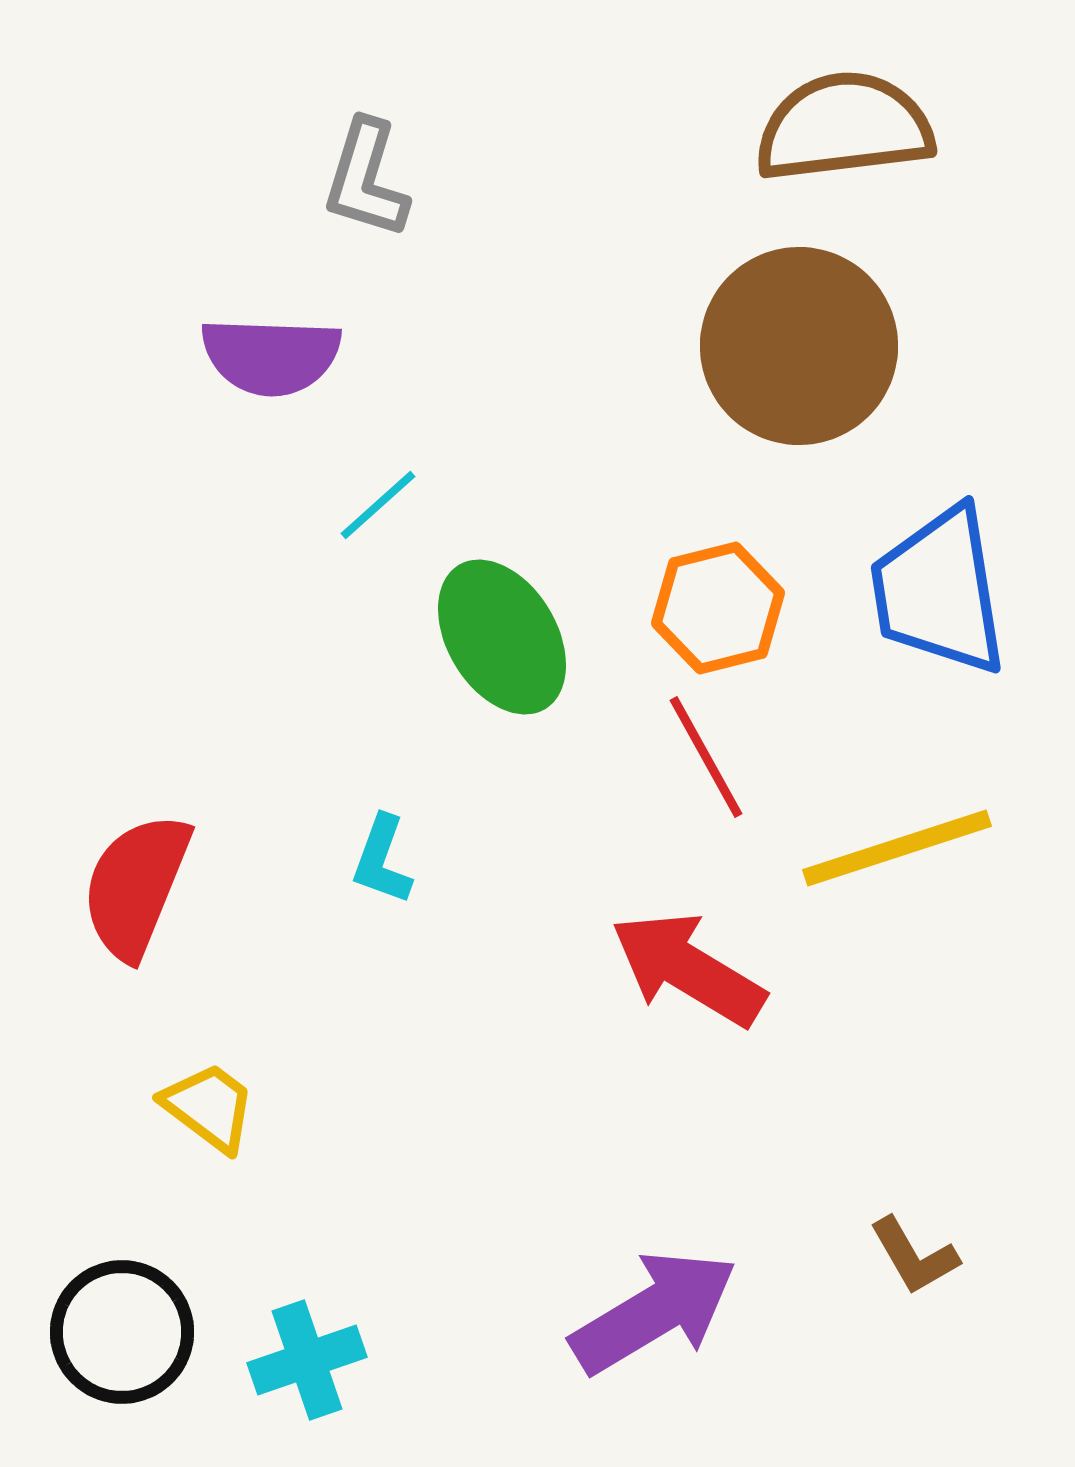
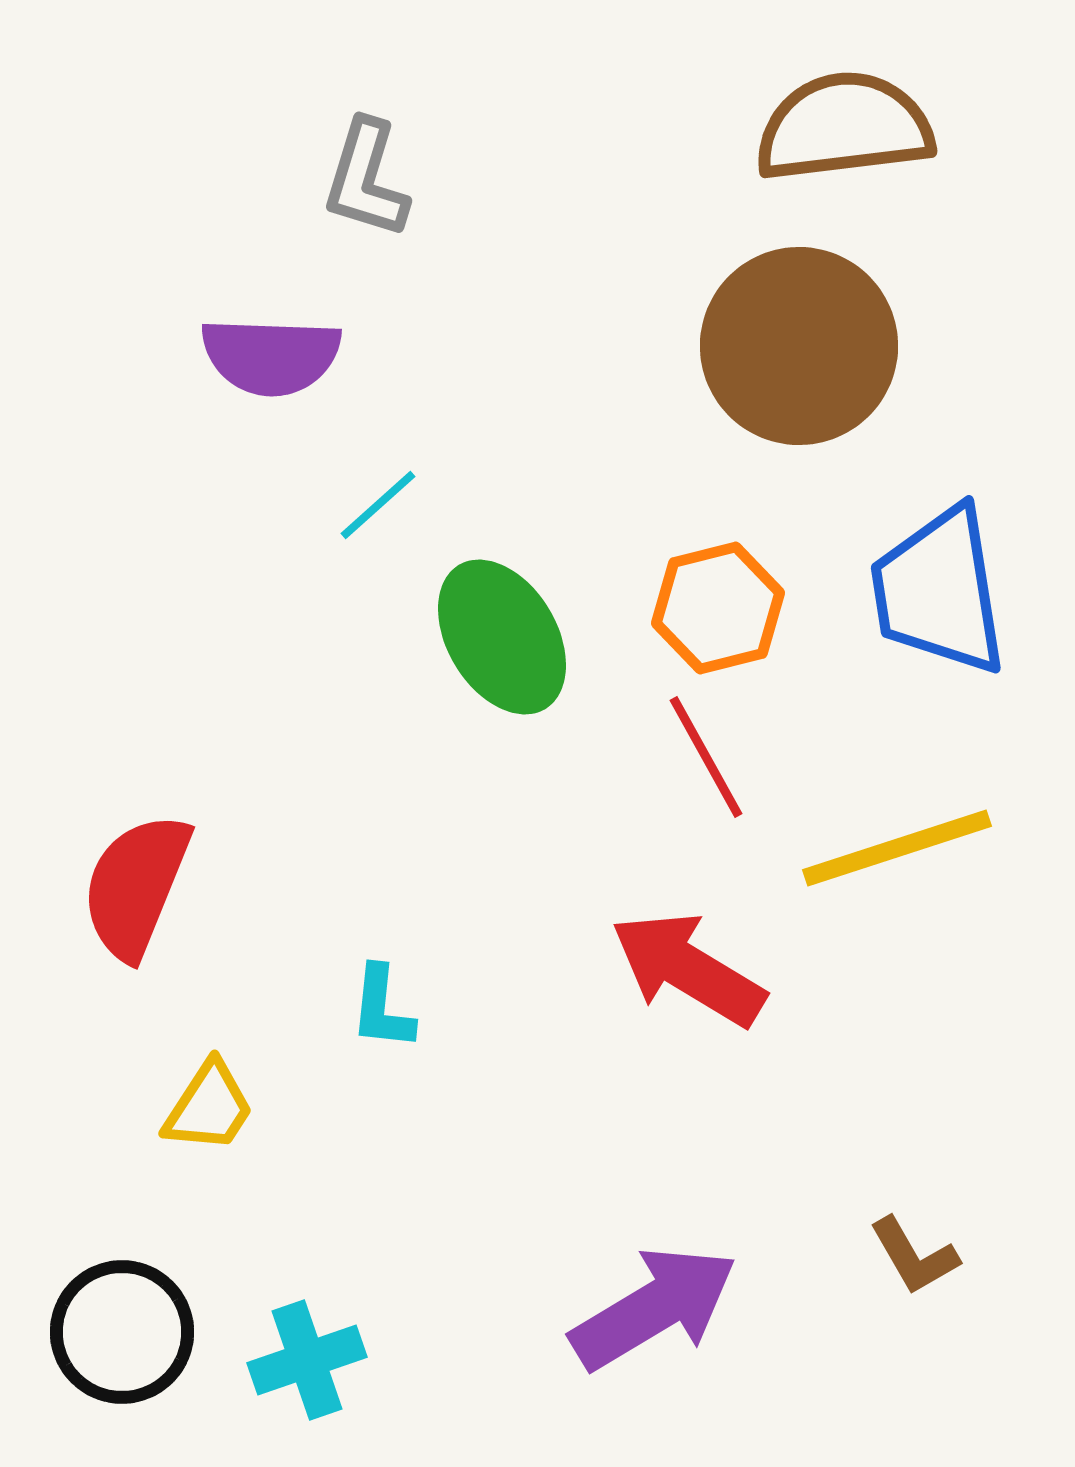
cyan L-shape: moved 148 px down; rotated 14 degrees counterclockwise
yellow trapezoid: rotated 86 degrees clockwise
purple arrow: moved 4 px up
